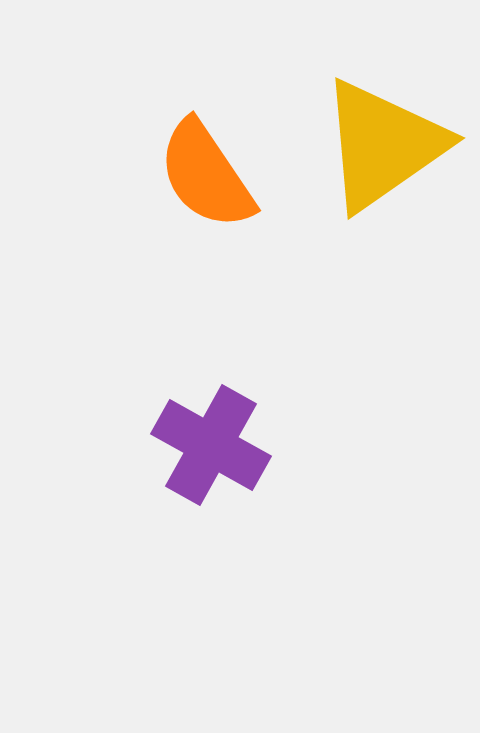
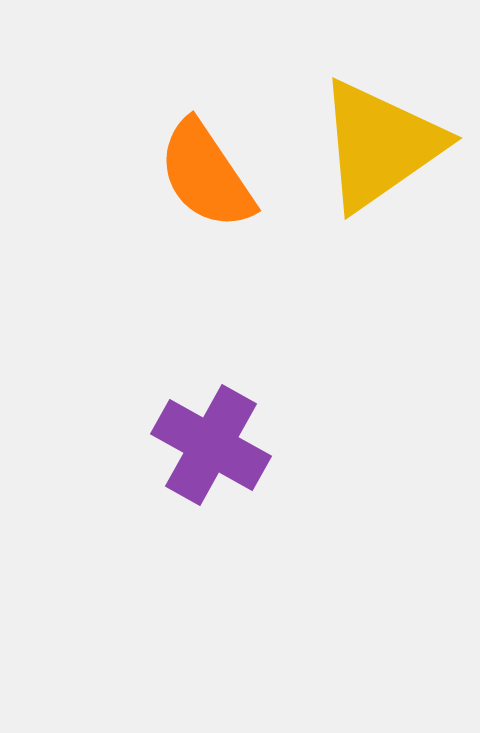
yellow triangle: moved 3 px left
